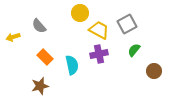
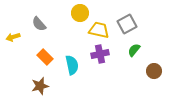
gray semicircle: moved 2 px up
yellow trapezoid: rotated 15 degrees counterclockwise
purple cross: moved 1 px right
